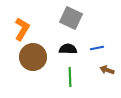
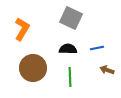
brown circle: moved 11 px down
